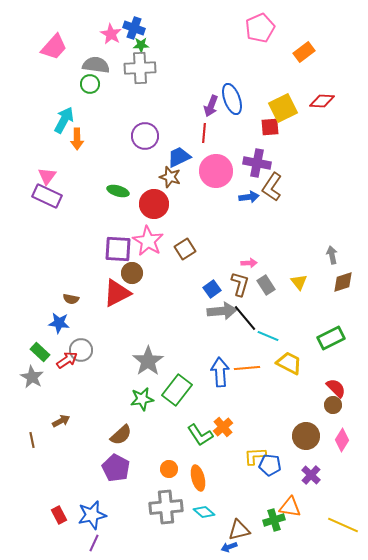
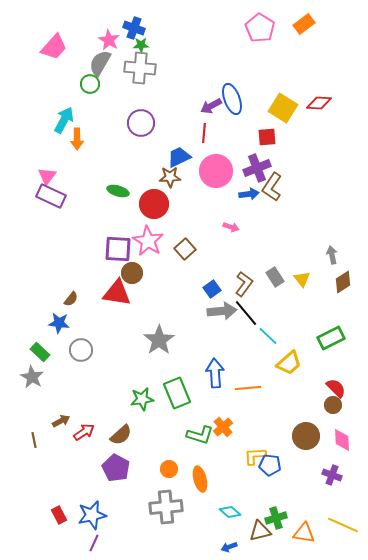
pink pentagon at (260, 28): rotated 16 degrees counterclockwise
pink star at (111, 34): moved 2 px left, 6 px down
orange rectangle at (304, 52): moved 28 px up
gray semicircle at (96, 65): moved 4 px right, 2 px up; rotated 68 degrees counterclockwise
gray cross at (140, 68): rotated 8 degrees clockwise
red diamond at (322, 101): moved 3 px left, 2 px down
purple arrow at (211, 106): rotated 40 degrees clockwise
yellow square at (283, 108): rotated 32 degrees counterclockwise
red square at (270, 127): moved 3 px left, 10 px down
purple circle at (145, 136): moved 4 px left, 13 px up
purple cross at (257, 163): moved 5 px down; rotated 32 degrees counterclockwise
brown star at (170, 177): rotated 20 degrees counterclockwise
purple rectangle at (47, 196): moved 4 px right
blue arrow at (249, 197): moved 3 px up
brown square at (185, 249): rotated 10 degrees counterclockwise
pink arrow at (249, 263): moved 18 px left, 36 px up; rotated 21 degrees clockwise
yellow triangle at (299, 282): moved 3 px right, 3 px up
brown diamond at (343, 282): rotated 15 degrees counterclockwise
brown L-shape at (240, 284): moved 4 px right; rotated 20 degrees clockwise
gray rectangle at (266, 285): moved 9 px right, 8 px up
red triangle at (117, 293): rotated 36 degrees clockwise
brown semicircle at (71, 299): rotated 63 degrees counterclockwise
black line at (245, 318): moved 1 px right, 5 px up
cyan line at (268, 336): rotated 20 degrees clockwise
red arrow at (67, 360): moved 17 px right, 72 px down
gray star at (148, 361): moved 11 px right, 21 px up
yellow trapezoid at (289, 363): rotated 112 degrees clockwise
orange line at (247, 368): moved 1 px right, 20 px down
blue arrow at (220, 372): moved 5 px left, 1 px down
green rectangle at (177, 390): moved 3 px down; rotated 60 degrees counterclockwise
green L-shape at (200, 435): rotated 40 degrees counterclockwise
brown line at (32, 440): moved 2 px right
pink diamond at (342, 440): rotated 35 degrees counterclockwise
purple cross at (311, 475): moved 21 px right; rotated 24 degrees counterclockwise
orange ellipse at (198, 478): moved 2 px right, 1 px down
orange triangle at (290, 507): moved 14 px right, 26 px down
cyan diamond at (204, 512): moved 26 px right
green cross at (274, 520): moved 2 px right, 2 px up
brown triangle at (239, 530): moved 21 px right, 1 px down
